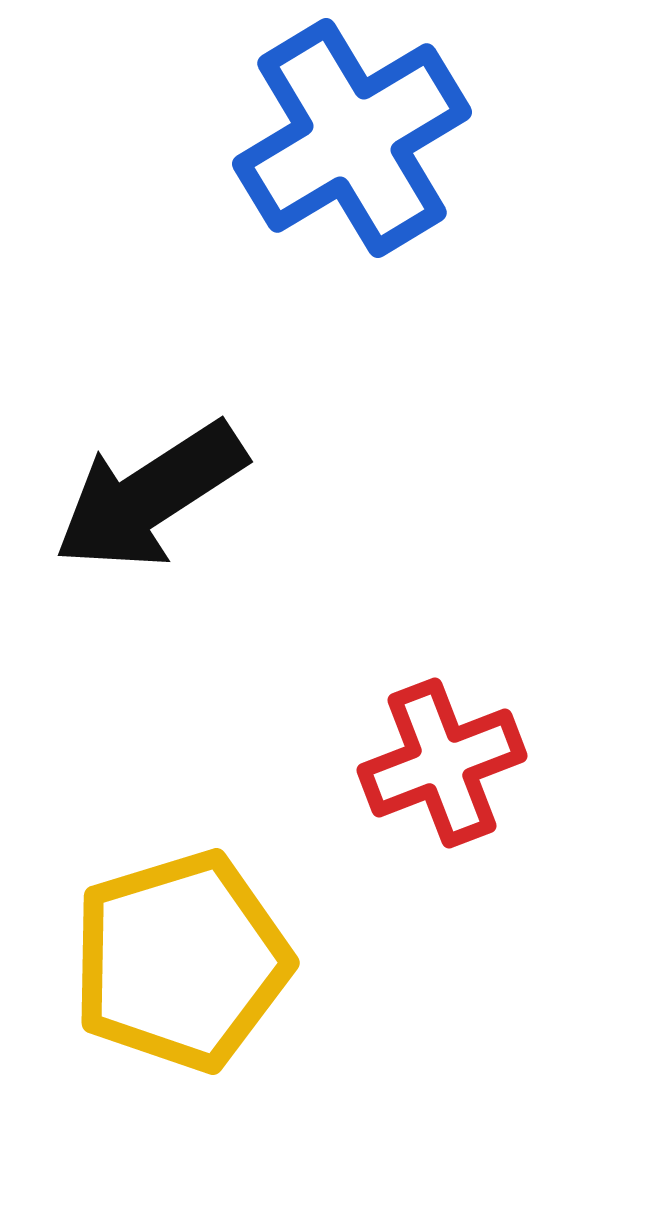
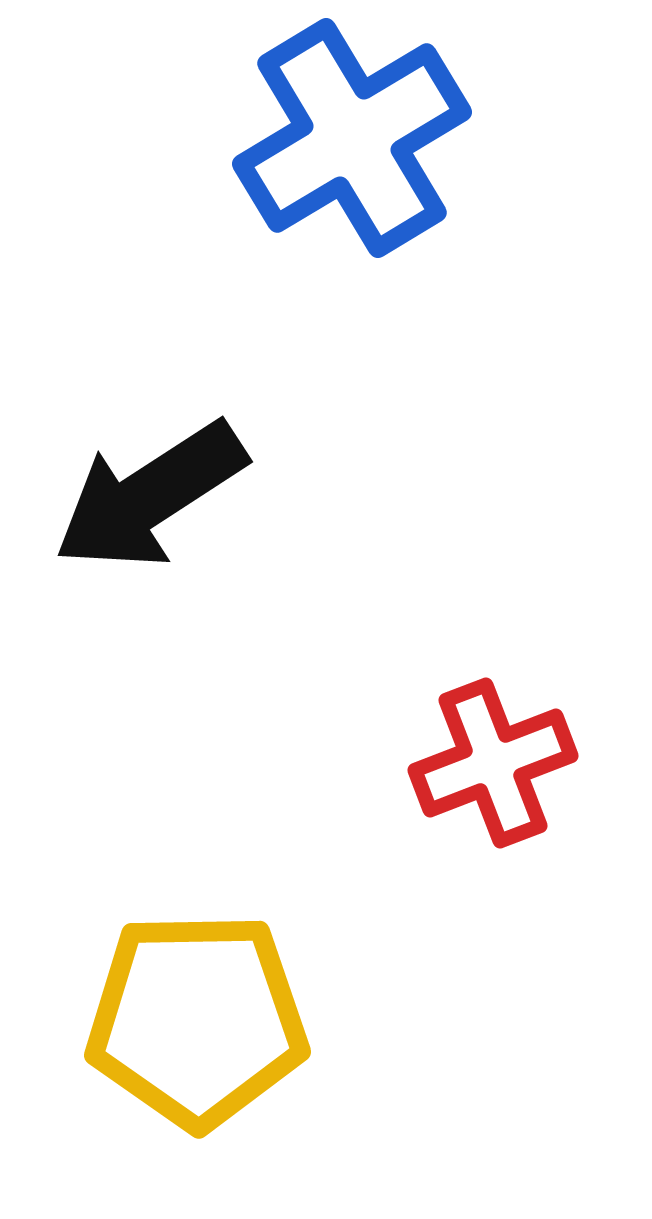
red cross: moved 51 px right
yellow pentagon: moved 16 px right, 59 px down; rotated 16 degrees clockwise
